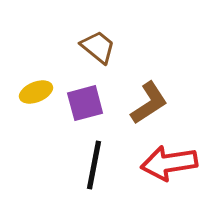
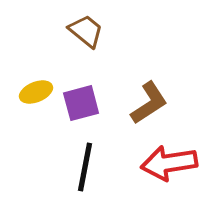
brown trapezoid: moved 12 px left, 16 px up
purple square: moved 4 px left
black line: moved 9 px left, 2 px down
